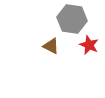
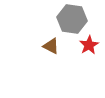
red star: rotated 18 degrees clockwise
